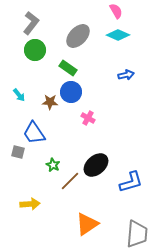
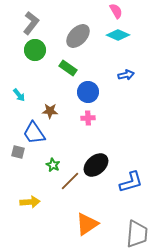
blue circle: moved 17 px right
brown star: moved 9 px down
pink cross: rotated 32 degrees counterclockwise
yellow arrow: moved 2 px up
